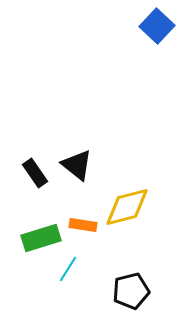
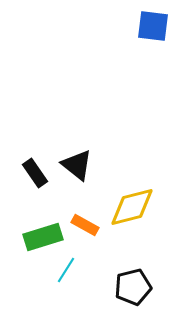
blue square: moved 4 px left; rotated 36 degrees counterclockwise
yellow diamond: moved 5 px right
orange rectangle: moved 2 px right; rotated 20 degrees clockwise
green rectangle: moved 2 px right, 1 px up
cyan line: moved 2 px left, 1 px down
black pentagon: moved 2 px right, 4 px up
